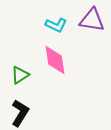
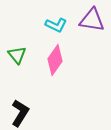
pink diamond: rotated 44 degrees clockwise
green triangle: moved 3 px left, 20 px up; rotated 36 degrees counterclockwise
